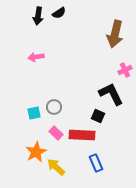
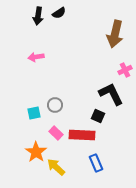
gray circle: moved 1 px right, 2 px up
orange star: rotated 10 degrees counterclockwise
